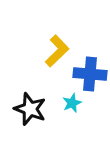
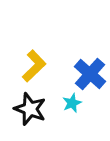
yellow L-shape: moved 23 px left, 15 px down
blue cross: rotated 36 degrees clockwise
